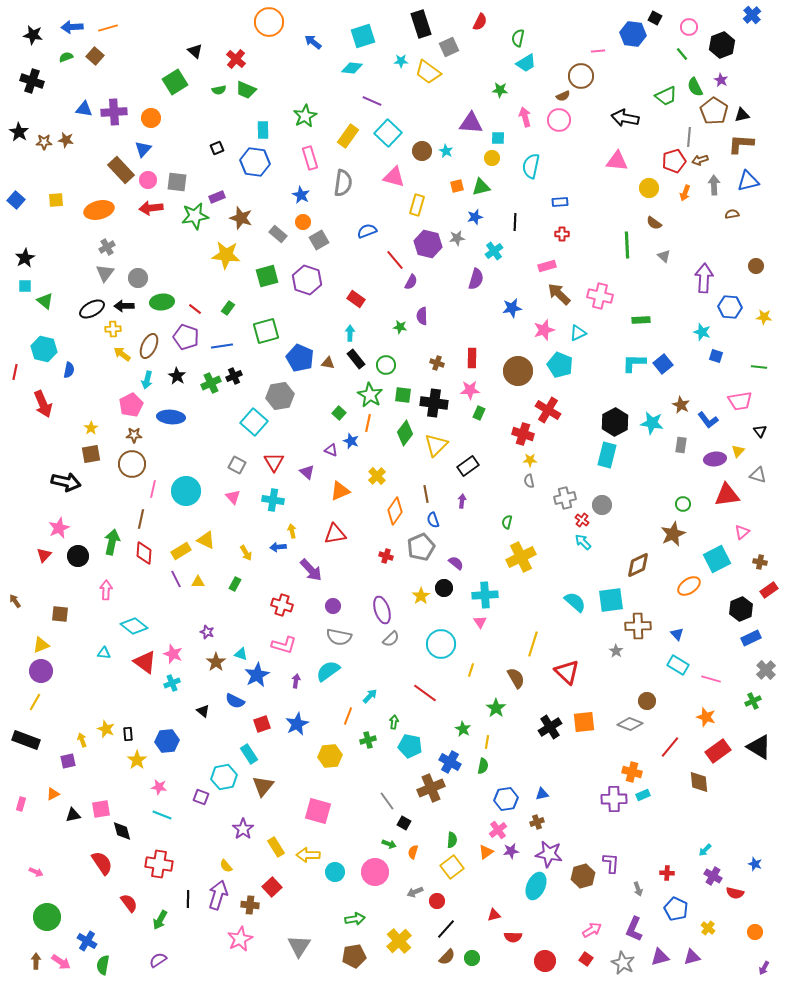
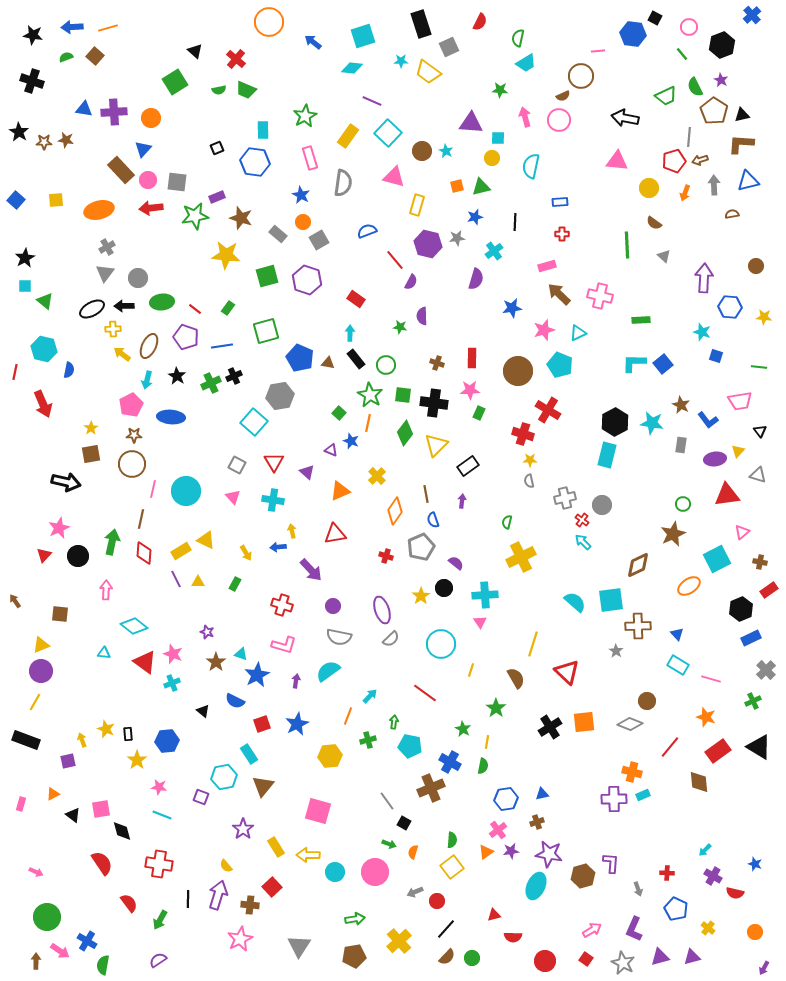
black triangle at (73, 815): rotated 49 degrees clockwise
pink arrow at (61, 962): moved 1 px left, 11 px up
